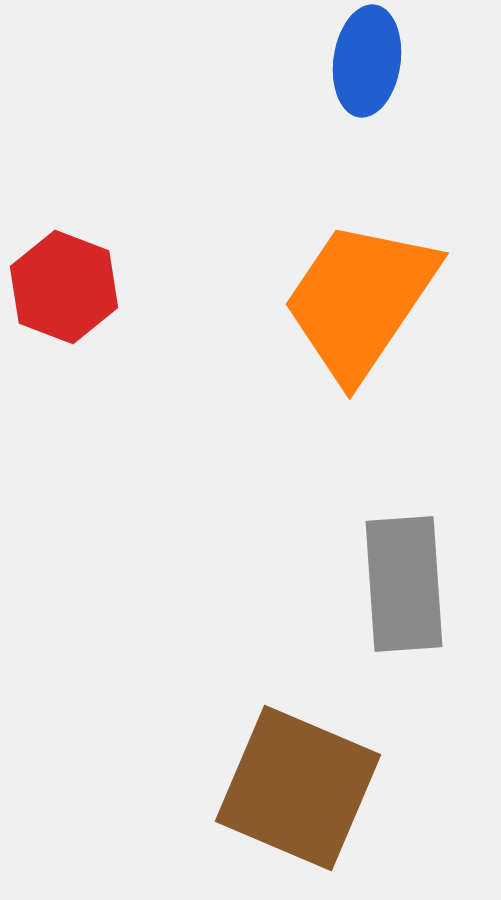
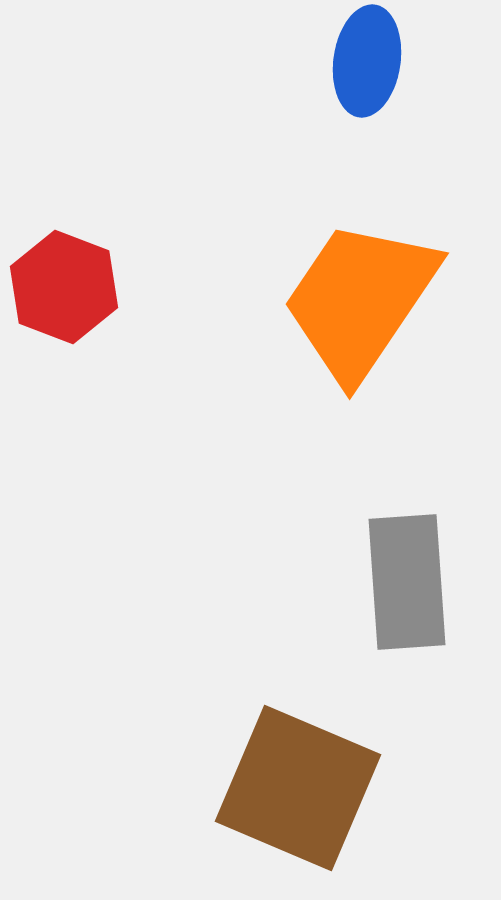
gray rectangle: moved 3 px right, 2 px up
